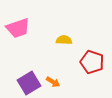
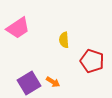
pink trapezoid: rotated 15 degrees counterclockwise
yellow semicircle: rotated 98 degrees counterclockwise
red pentagon: moved 1 px up
